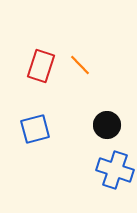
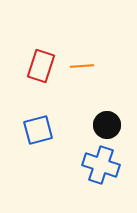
orange line: moved 2 px right, 1 px down; rotated 50 degrees counterclockwise
blue square: moved 3 px right, 1 px down
blue cross: moved 14 px left, 5 px up
